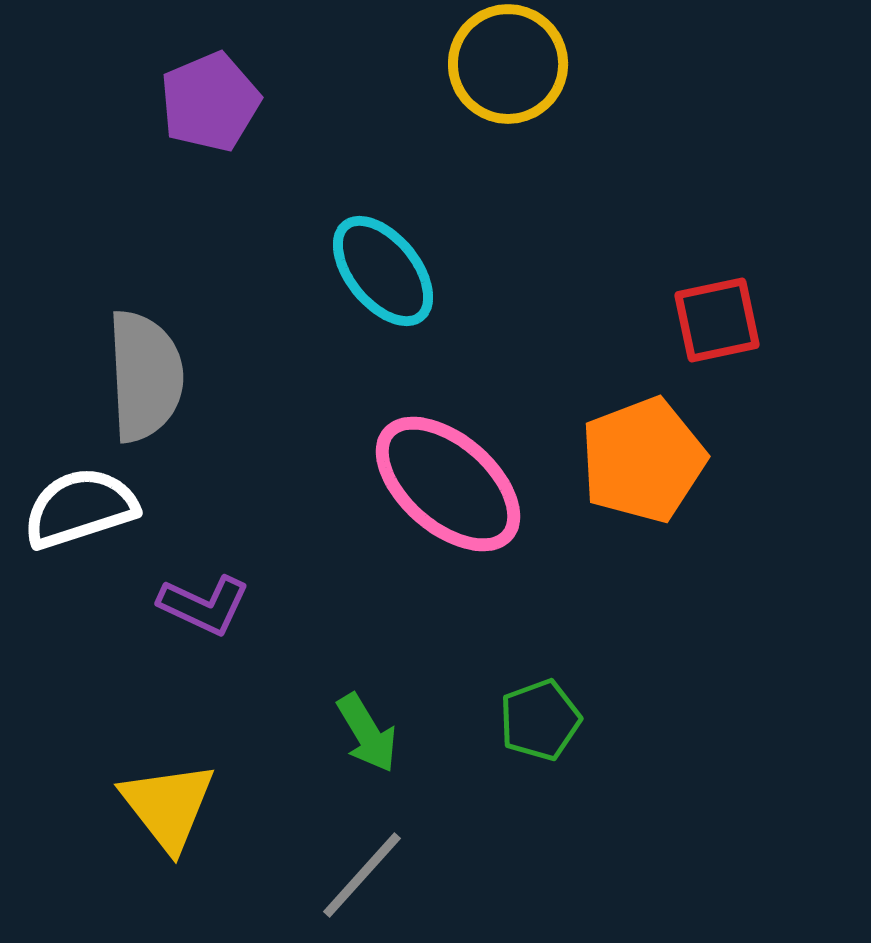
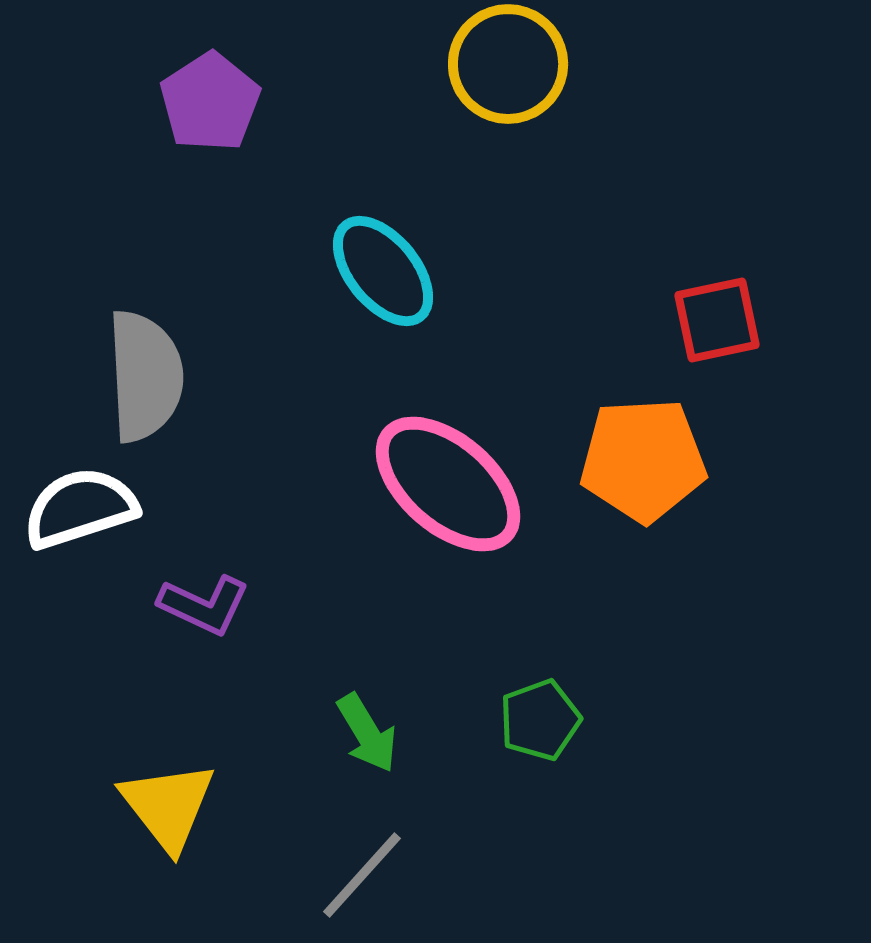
purple pentagon: rotated 10 degrees counterclockwise
orange pentagon: rotated 18 degrees clockwise
